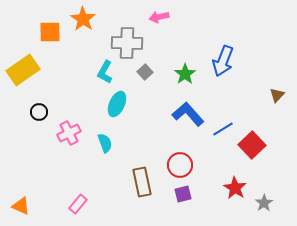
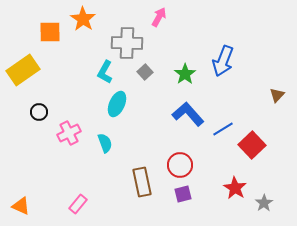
pink arrow: rotated 132 degrees clockwise
